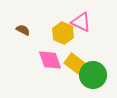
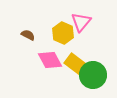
pink triangle: rotated 45 degrees clockwise
brown semicircle: moved 5 px right, 5 px down
pink diamond: rotated 10 degrees counterclockwise
